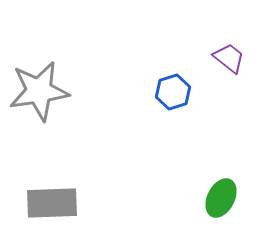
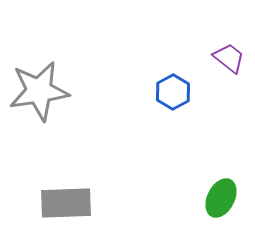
blue hexagon: rotated 12 degrees counterclockwise
gray rectangle: moved 14 px right
